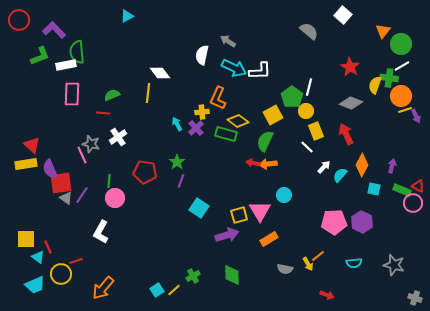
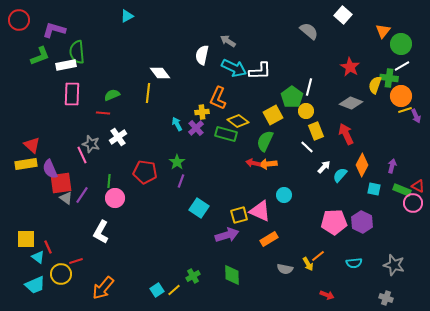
purple L-shape at (54, 30): rotated 30 degrees counterclockwise
pink triangle at (260, 211): rotated 35 degrees counterclockwise
gray cross at (415, 298): moved 29 px left
